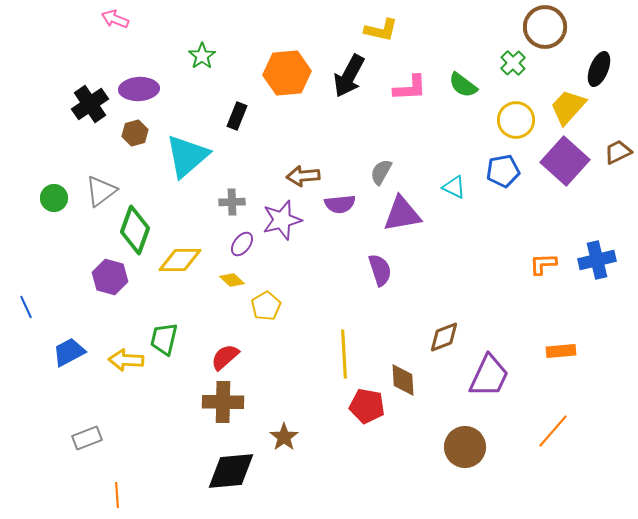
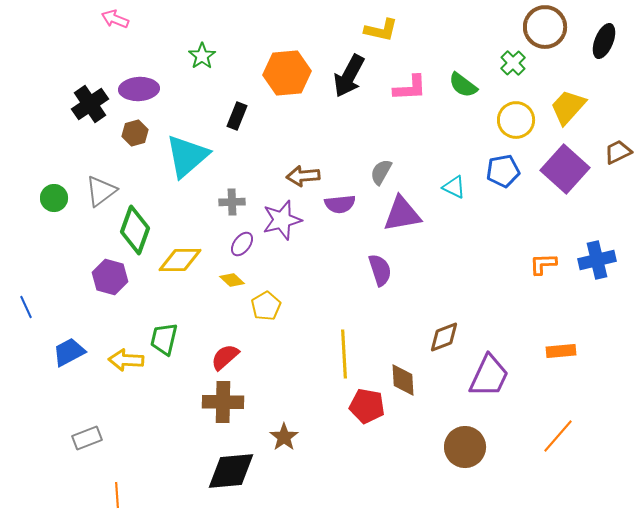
black ellipse at (599, 69): moved 5 px right, 28 px up
purple square at (565, 161): moved 8 px down
orange line at (553, 431): moved 5 px right, 5 px down
